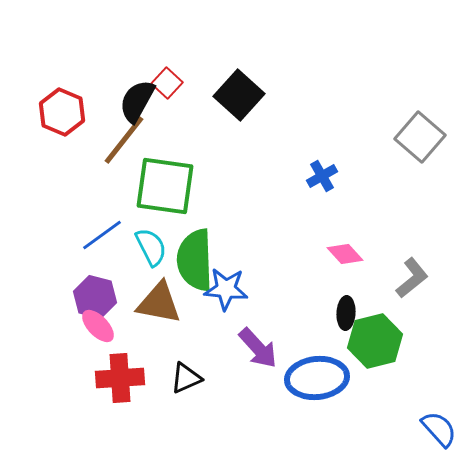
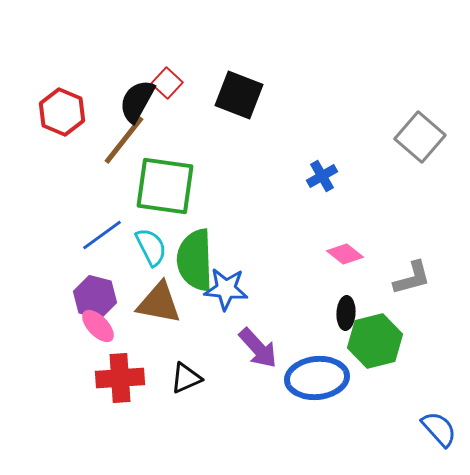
black square: rotated 21 degrees counterclockwise
pink diamond: rotated 9 degrees counterclockwise
gray L-shape: rotated 24 degrees clockwise
